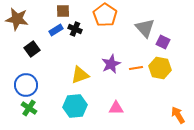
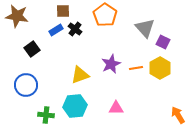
brown star: moved 3 px up
black cross: rotated 16 degrees clockwise
yellow hexagon: rotated 20 degrees clockwise
green cross: moved 17 px right, 7 px down; rotated 28 degrees counterclockwise
